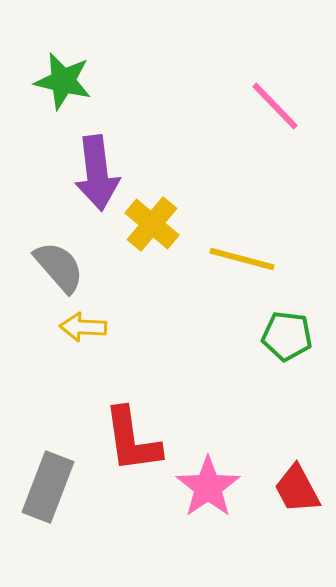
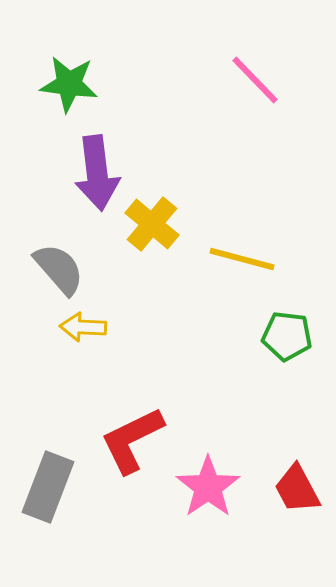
green star: moved 6 px right, 3 px down; rotated 6 degrees counterclockwise
pink line: moved 20 px left, 26 px up
gray semicircle: moved 2 px down
red L-shape: rotated 72 degrees clockwise
